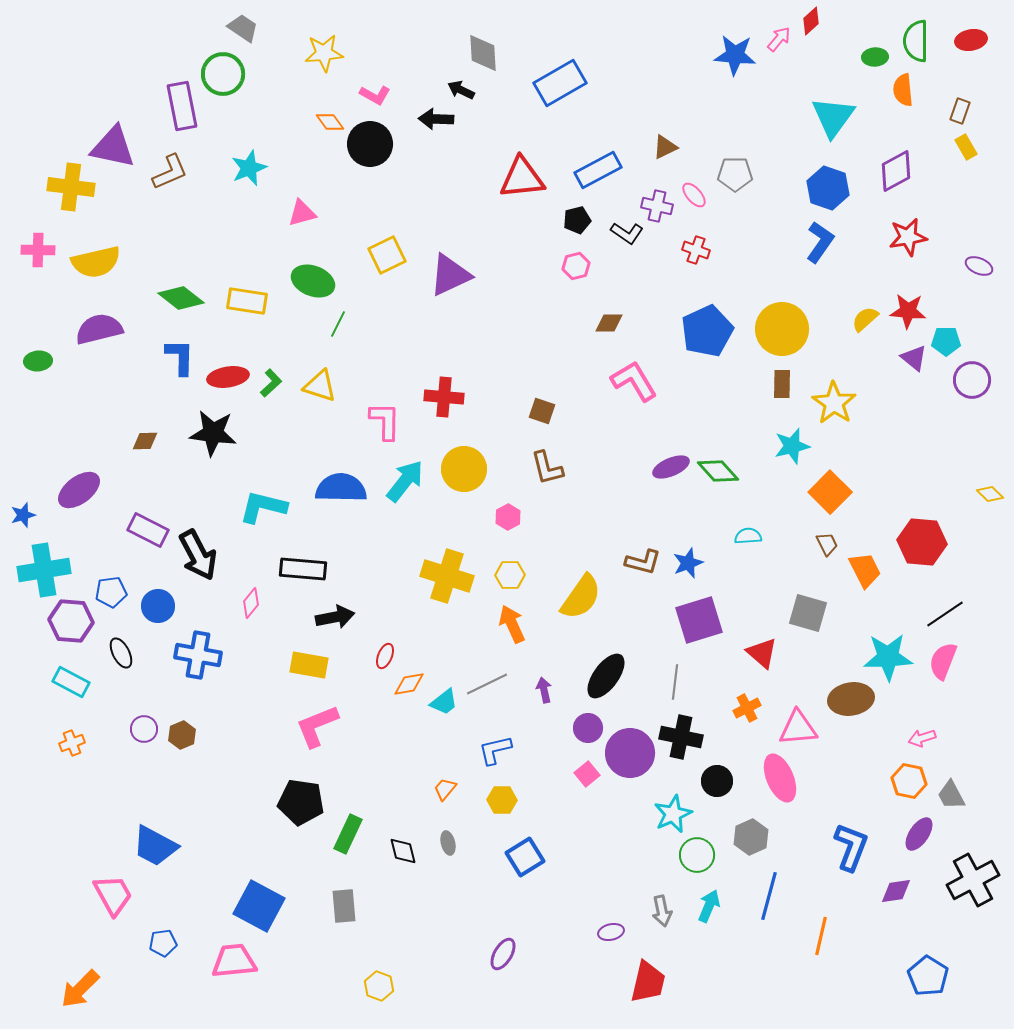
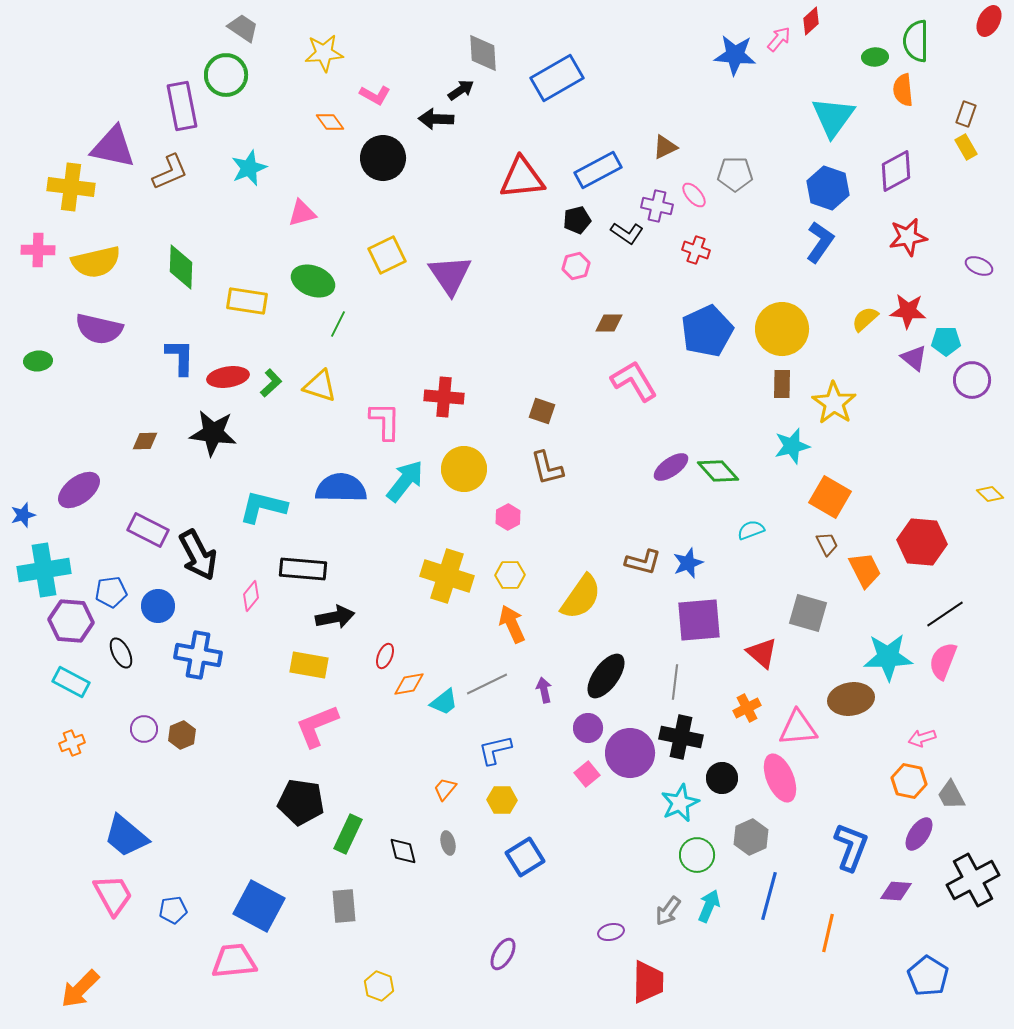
red ellipse at (971, 40): moved 18 px right, 19 px up; rotated 52 degrees counterclockwise
green circle at (223, 74): moved 3 px right, 1 px down
blue rectangle at (560, 83): moved 3 px left, 5 px up
black arrow at (461, 90): rotated 120 degrees clockwise
brown rectangle at (960, 111): moved 6 px right, 3 px down
black circle at (370, 144): moved 13 px right, 14 px down
purple triangle at (450, 275): rotated 39 degrees counterclockwise
green diamond at (181, 298): moved 31 px up; rotated 54 degrees clockwise
purple semicircle at (99, 329): rotated 153 degrees counterclockwise
purple ellipse at (671, 467): rotated 12 degrees counterclockwise
orange square at (830, 492): moved 5 px down; rotated 15 degrees counterclockwise
cyan semicircle at (748, 536): moved 3 px right, 6 px up; rotated 16 degrees counterclockwise
pink diamond at (251, 603): moved 7 px up
purple square at (699, 620): rotated 12 degrees clockwise
black circle at (717, 781): moved 5 px right, 3 px up
cyan star at (673, 814): moved 7 px right, 11 px up
blue trapezoid at (155, 846): moved 29 px left, 10 px up; rotated 12 degrees clockwise
purple diamond at (896, 891): rotated 12 degrees clockwise
gray arrow at (662, 911): moved 6 px right; rotated 48 degrees clockwise
orange line at (821, 936): moved 7 px right, 3 px up
blue pentagon at (163, 943): moved 10 px right, 33 px up
red trapezoid at (648, 982): rotated 12 degrees counterclockwise
